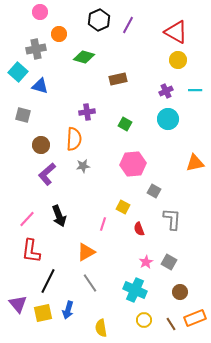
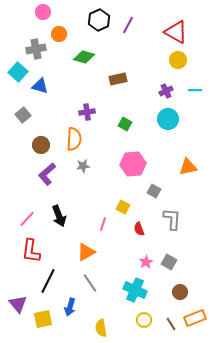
pink circle at (40, 12): moved 3 px right
gray square at (23, 115): rotated 35 degrees clockwise
orange triangle at (195, 163): moved 7 px left, 4 px down
blue arrow at (68, 310): moved 2 px right, 3 px up
yellow square at (43, 313): moved 6 px down
